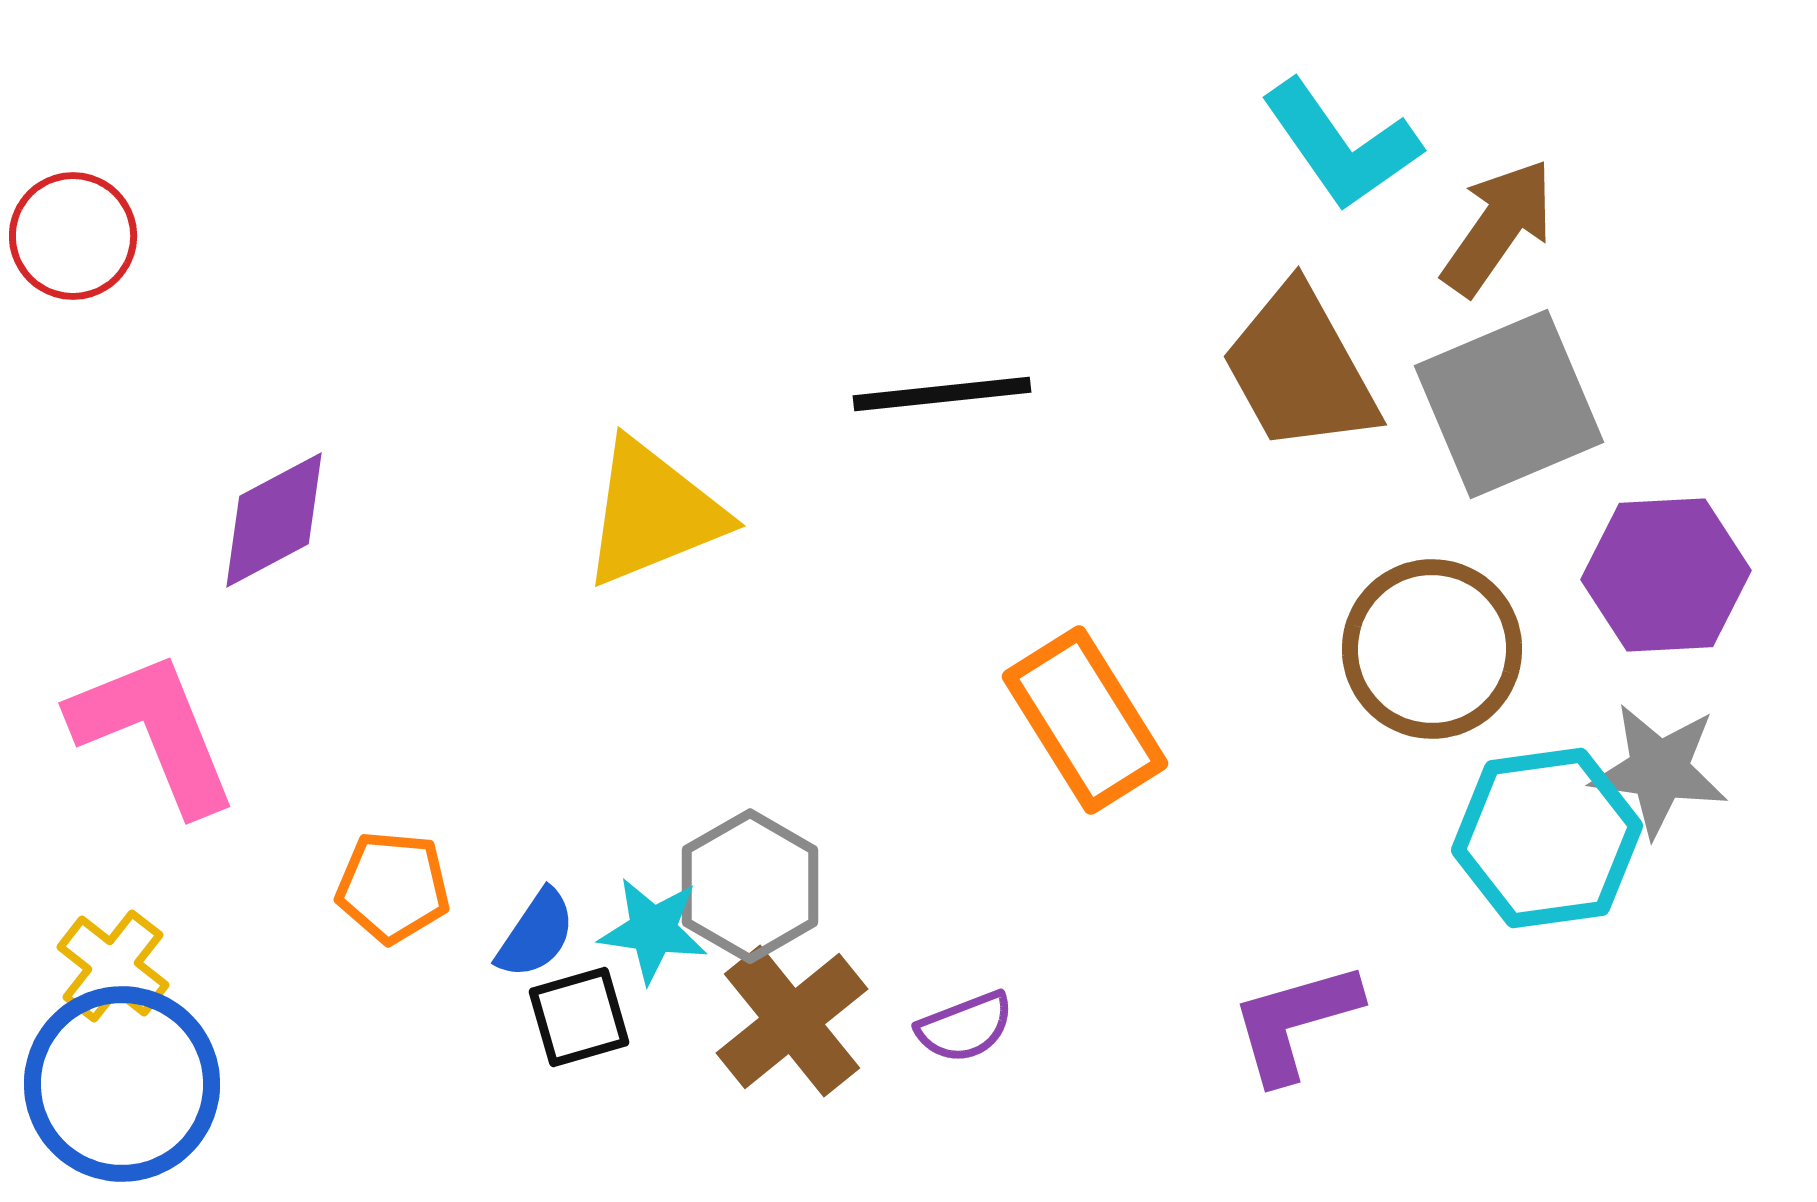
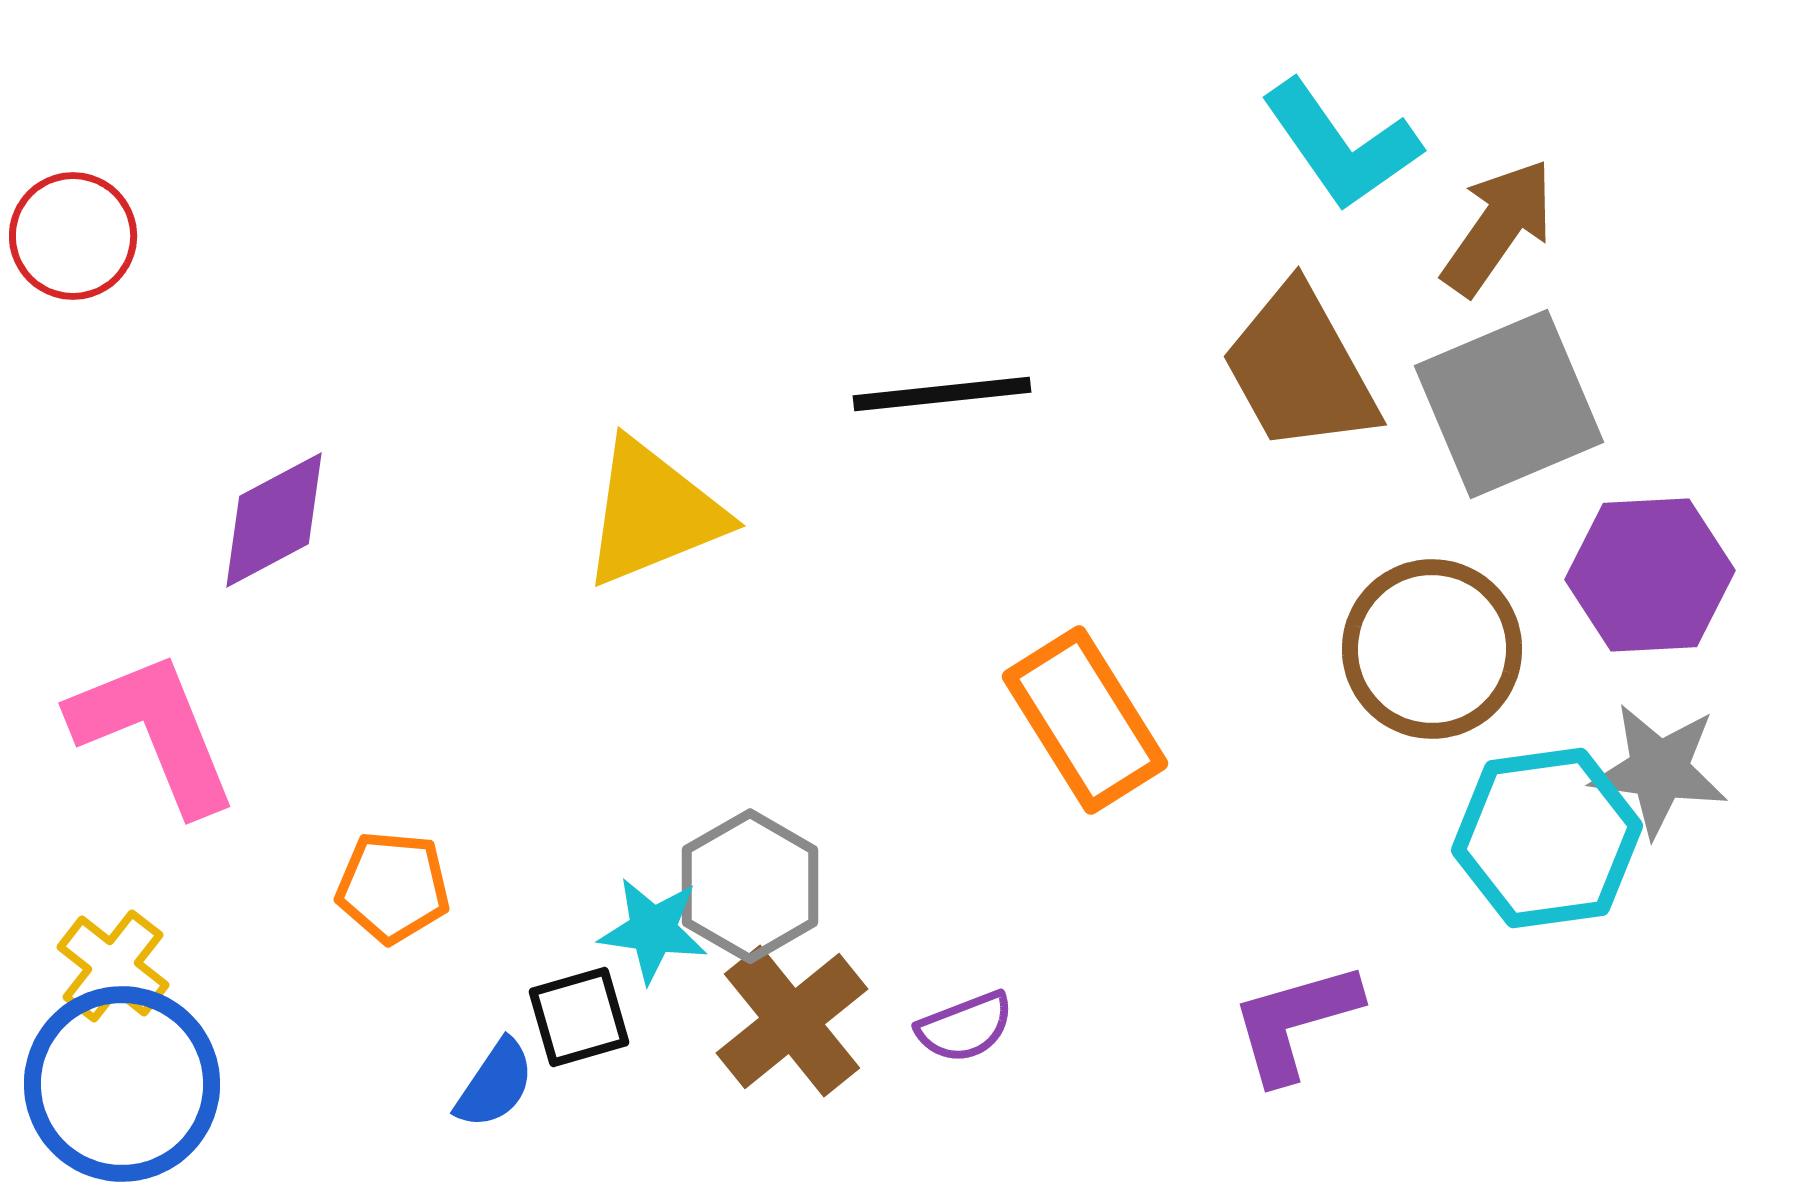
purple hexagon: moved 16 px left
blue semicircle: moved 41 px left, 150 px down
